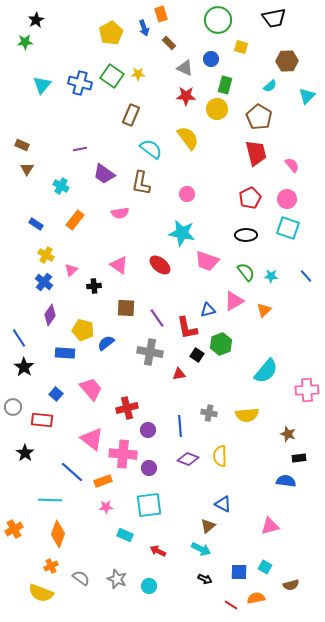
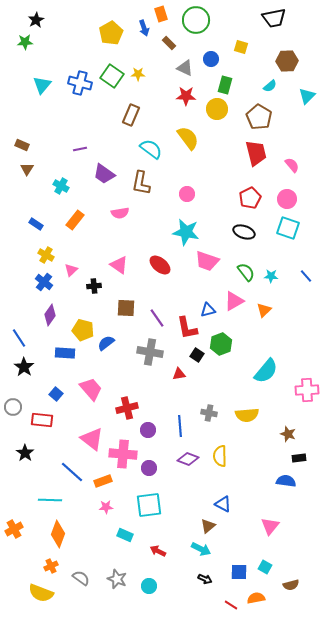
green circle at (218, 20): moved 22 px left
cyan star at (182, 233): moved 4 px right, 1 px up
black ellipse at (246, 235): moved 2 px left, 3 px up; rotated 20 degrees clockwise
pink triangle at (270, 526): rotated 36 degrees counterclockwise
